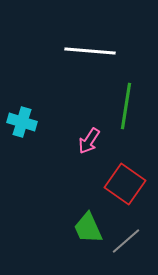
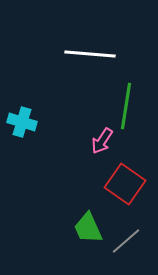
white line: moved 3 px down
pink arrow: moved 13 px right
